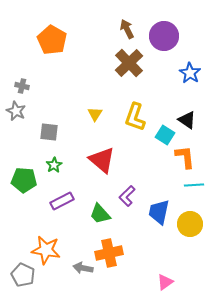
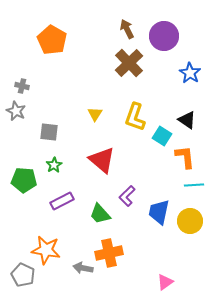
cyan square: moved 3 px left, 1 px down
yellow circle: moved 3 px up
